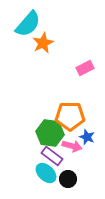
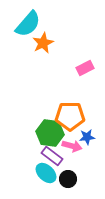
blue star: rotated 28 degrees counterclockwise
